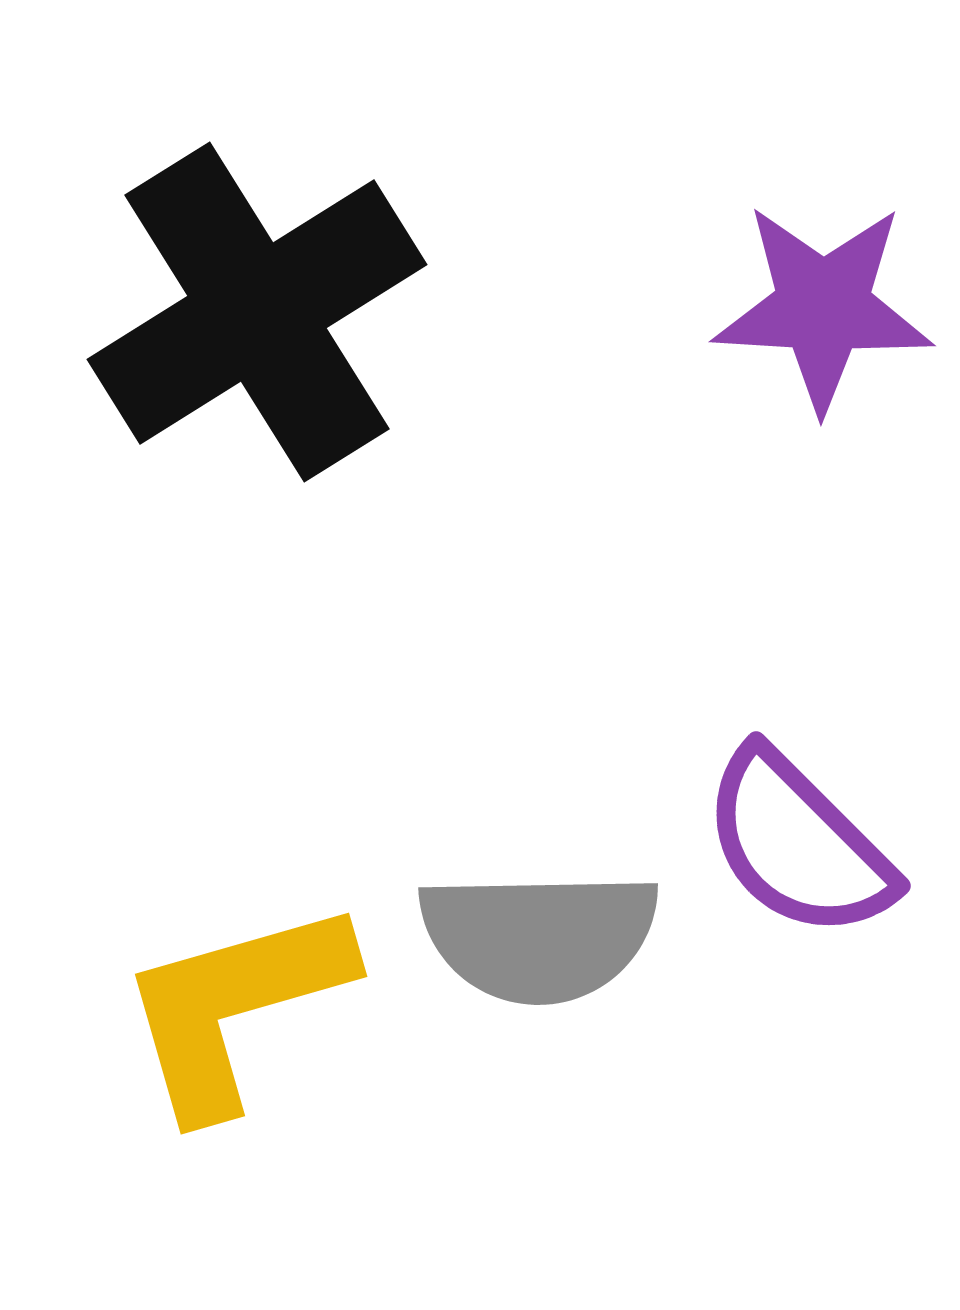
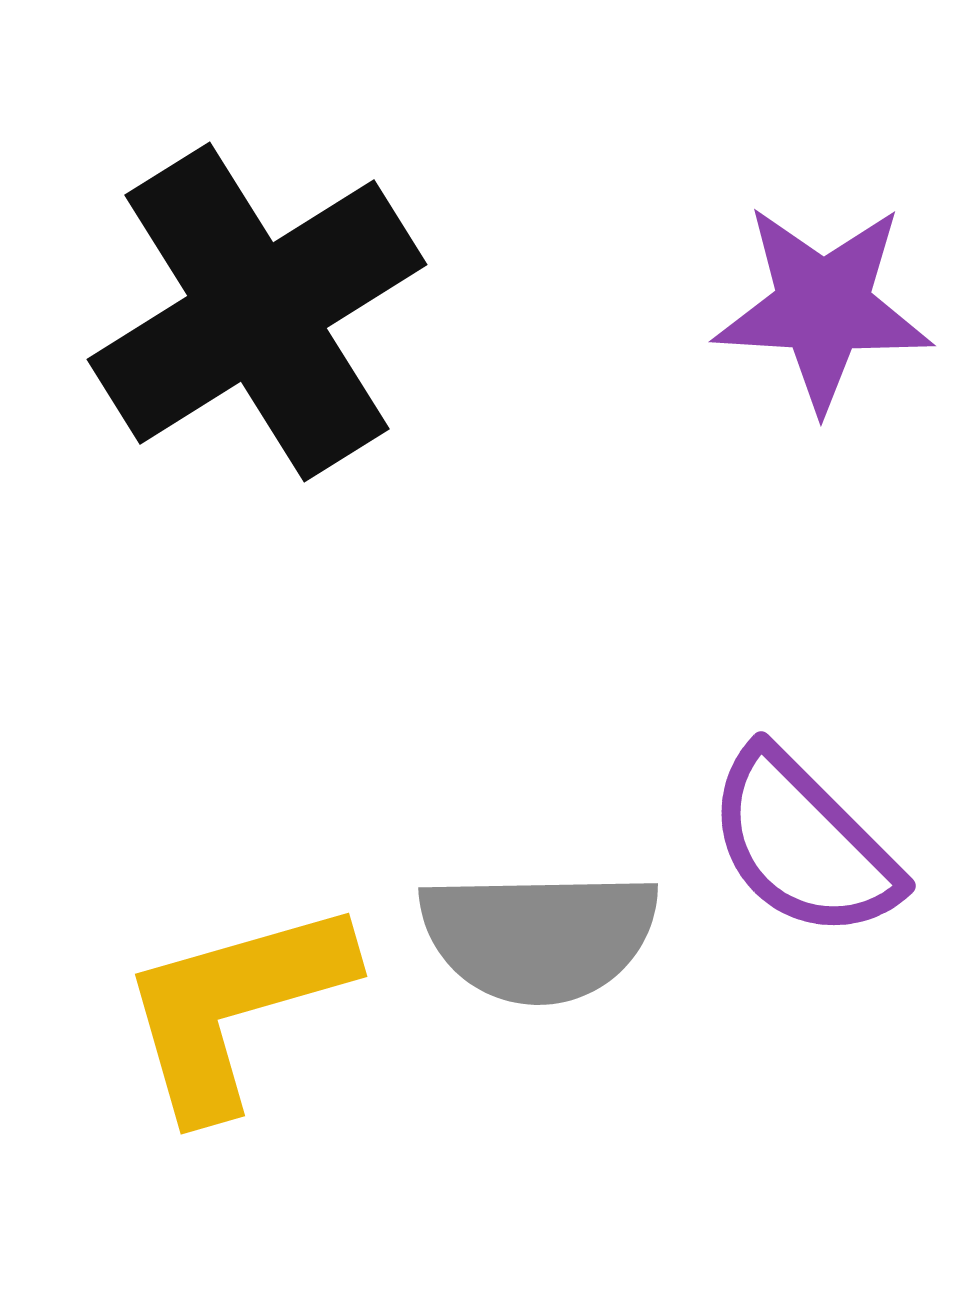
purple semicircle: moved 5 px right
